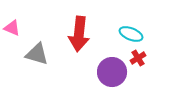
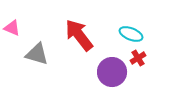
red arrow: moved 1 px down; rotated 136 degrees clockwise
